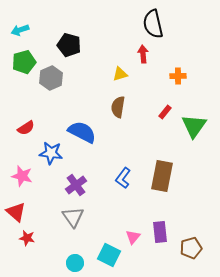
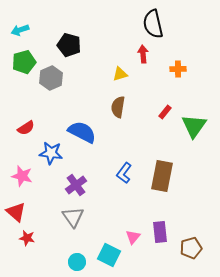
orange cross: moved 7 px up
blue L-shape: moved 1 px right, 5 px up
cyan circle: moved 2 px right, 1 px up
